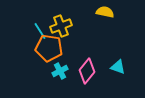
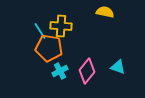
yellow cross: rotated 25 degrees clockwise
